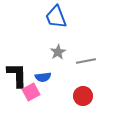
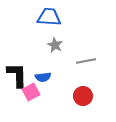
blue trapezoid: moved 7 px left; rotated 115 degrees clockwise
gray star: moved 3 px left, 7 px up; rotated 14 degrees counterclockwise
